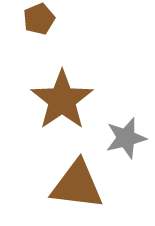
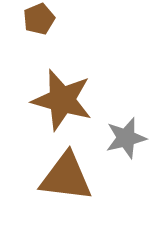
brown star: rotated 22 degrees counterclockwise
brown triangle: moved 11 px left, 8 px up
